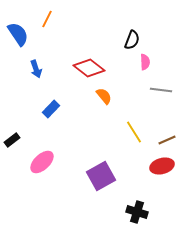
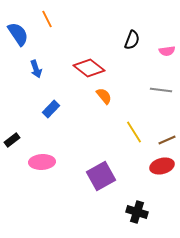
orange line: rotated 54 degrees counterclockwise
pink semicircle: moved 22 px right, 11 px up; rotated 84 degrees clockwise
pink ellipse: rotated 40 degrees clockwise
